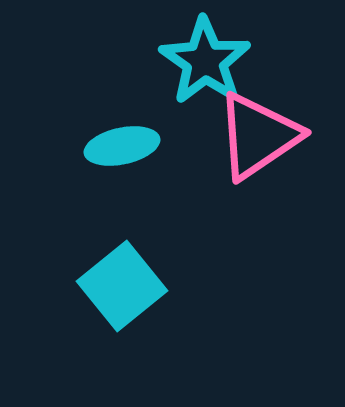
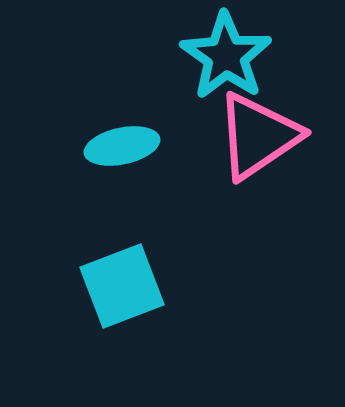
cyan star: moved 21 px right, 5 px up
cyan square: rotated 18 degrees clockwise
